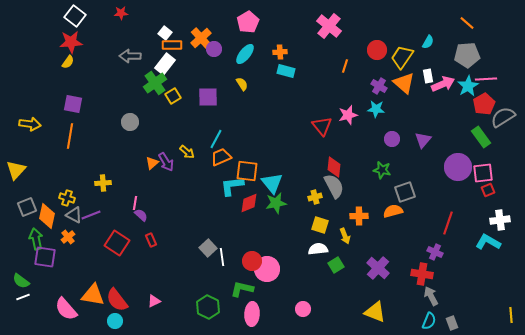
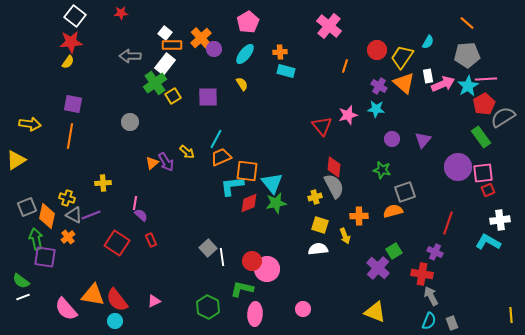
yellow triangle at (16, 170): moved 10 px up; rotated 15 degrees clockwise
green square at (336, 265): moved 58 px right, 14 px up
pink ellipse at (252, 314): moved 3 px right
